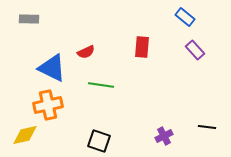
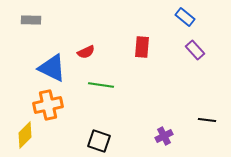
gray rectangle: moved 2 px right, 1 px down
black line: moved 7 px up
yellow diamond: rotated 32 degrees counterclockwise
